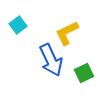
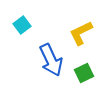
cyan square: moved 4 px right
yellow L-shape: moved 14 px right
